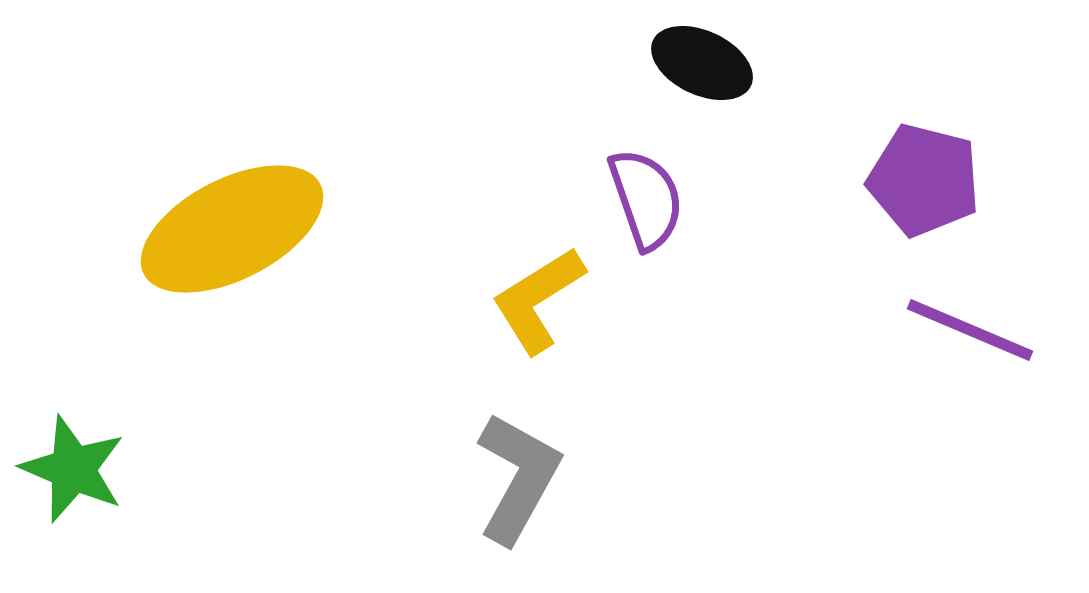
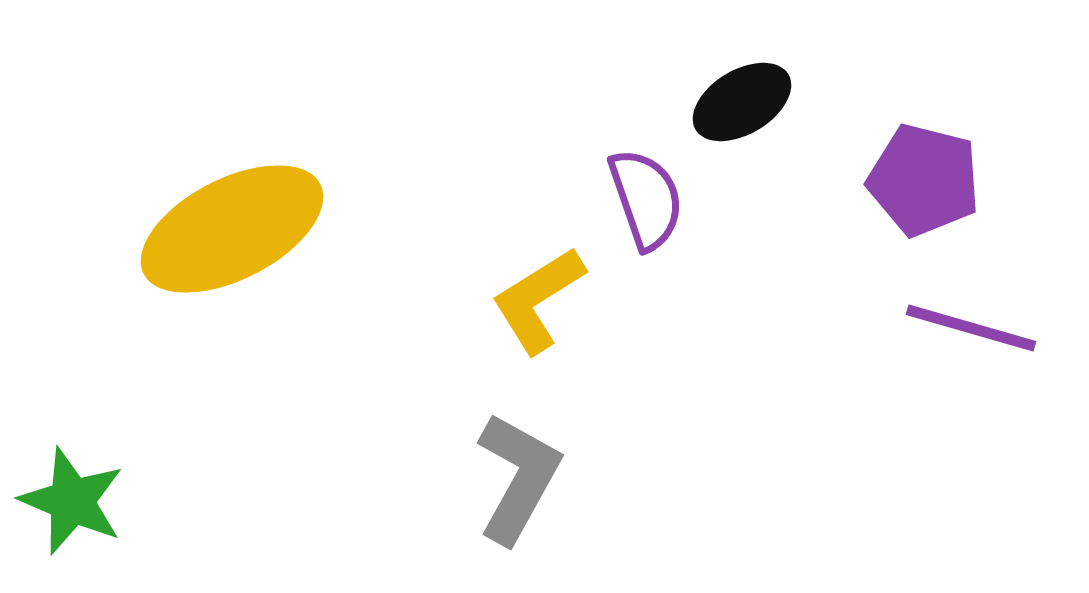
black ellipse: moved 40 px right, 39 px down; rotated 56 degrees counterclockwise
purple line: moved 1 px right, 2 px up; rotated 7 degrees counterclockwise
green star: moved 1 px left, 32 px down
